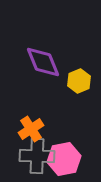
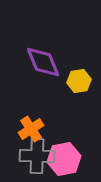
yellow hexagon: rotated 15 degrees clockwise
